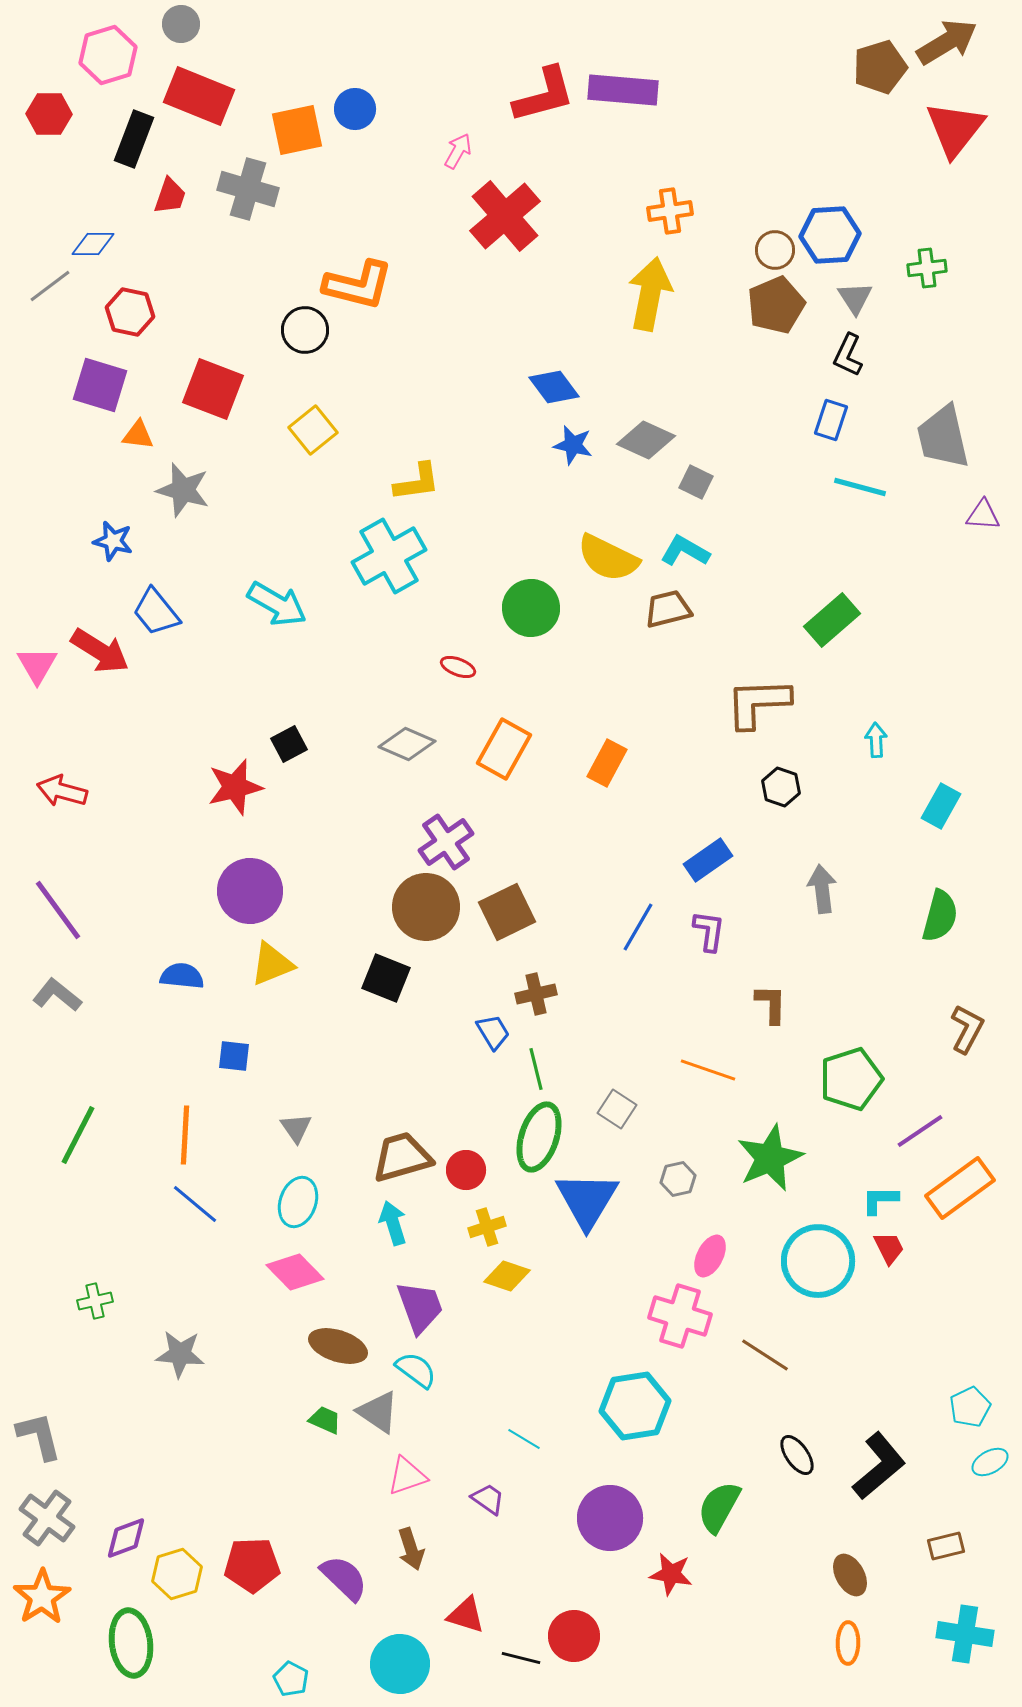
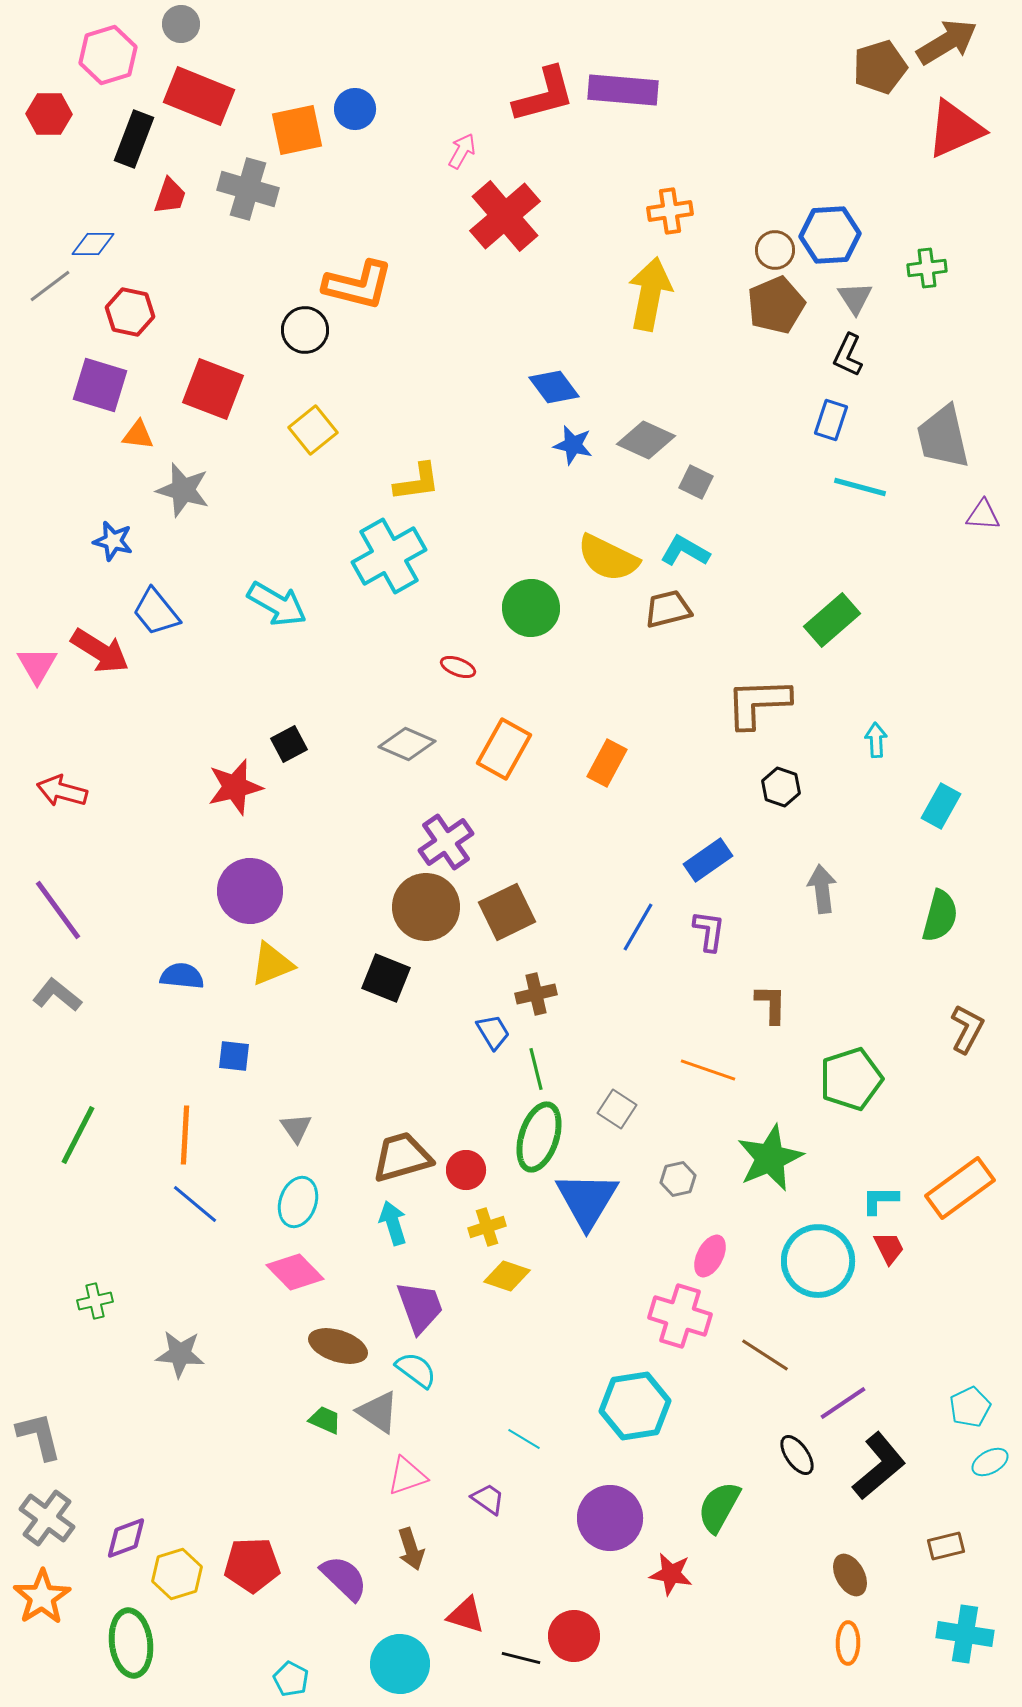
red triangle at (955, 129): rotated 28 degrees clockwise
pink arrow at (458, 151): moved 4 px right
purple line at (920, 1131): moved 77 px left, 272 px down
